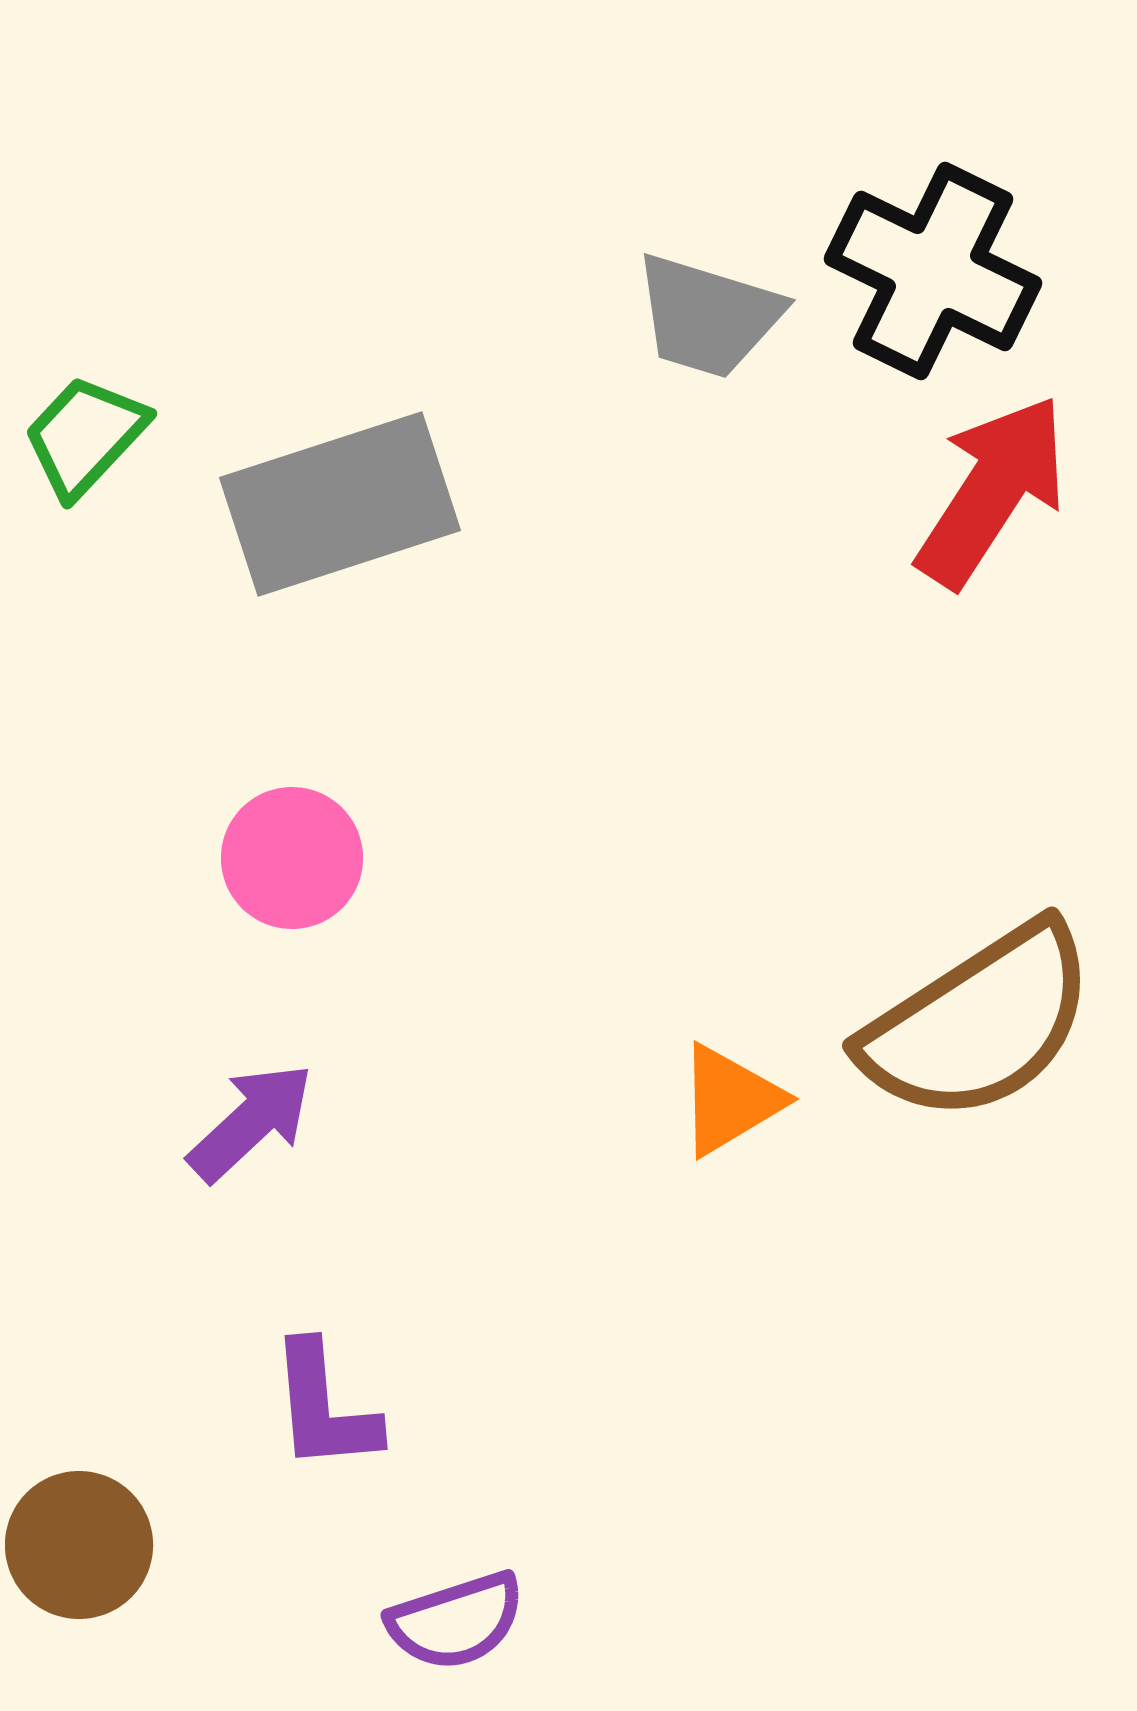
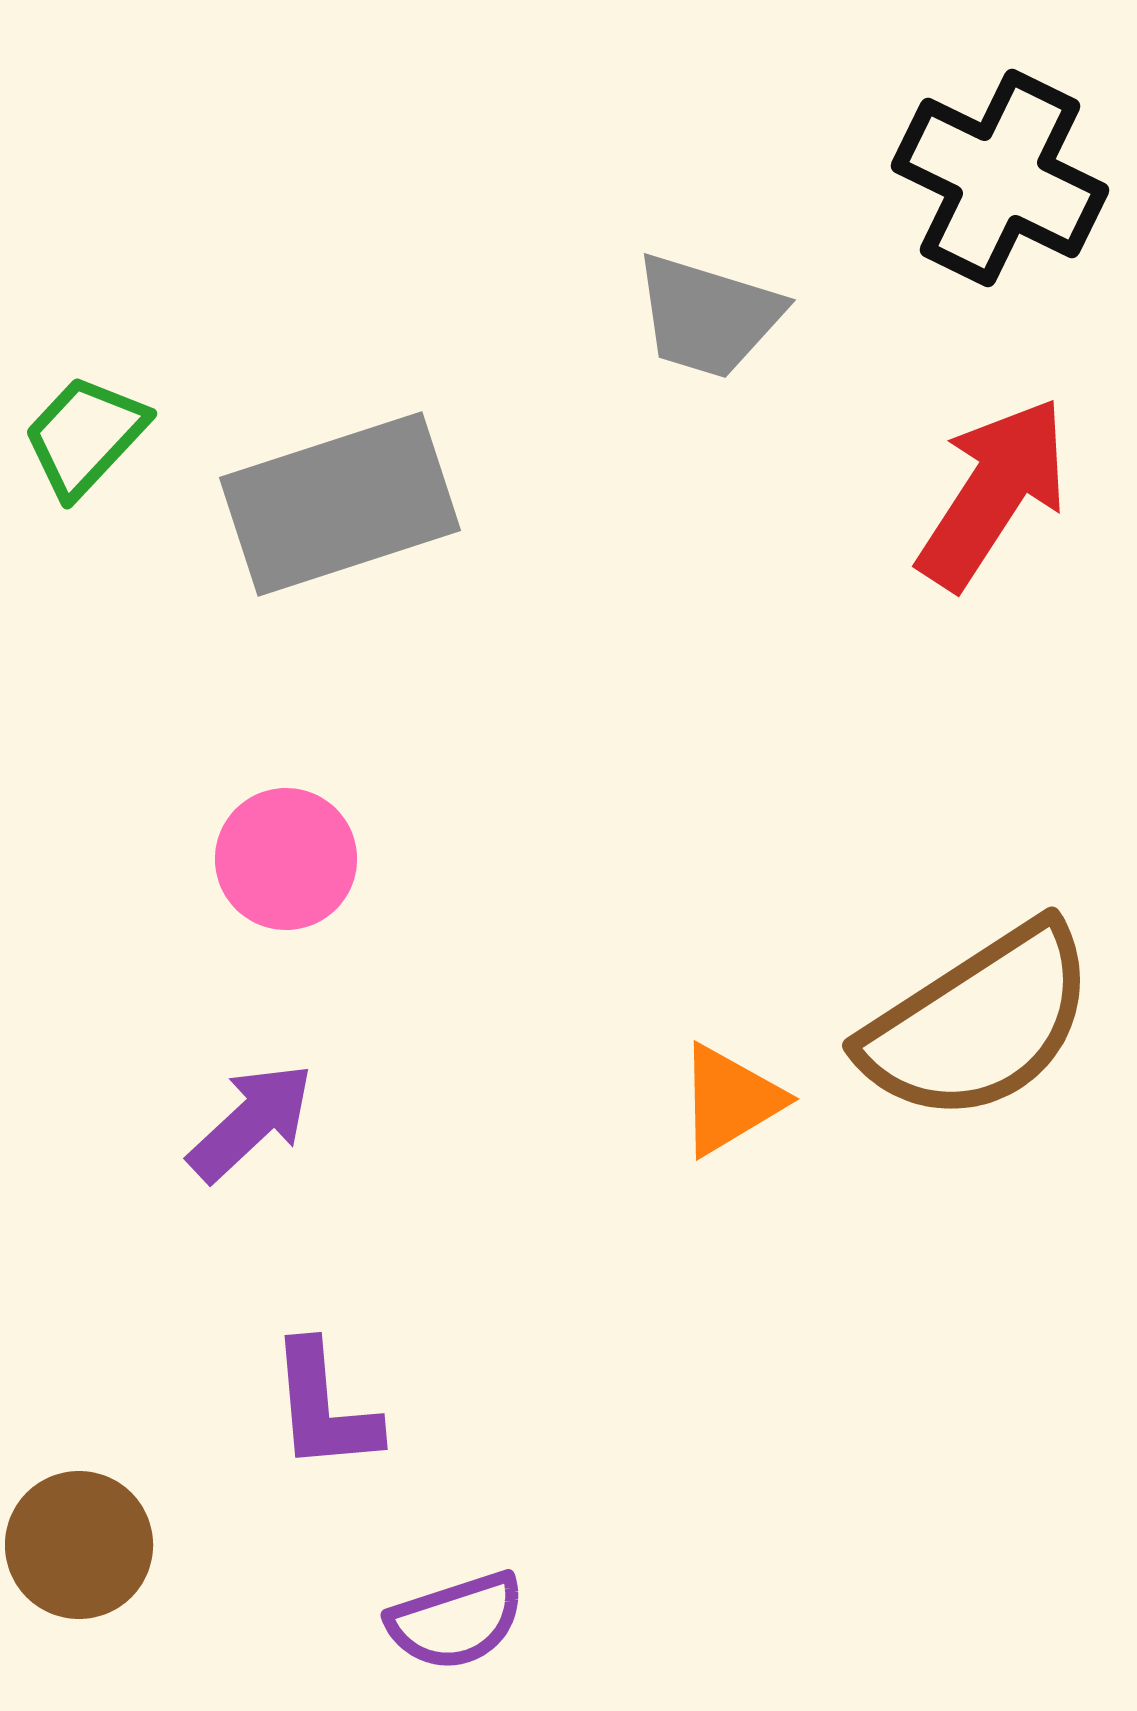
black cross: moved 67 px right, 93 px up
red arrow: moved 1 px right, 2 px down
pink circle: moved 6 px left, 1 px down
